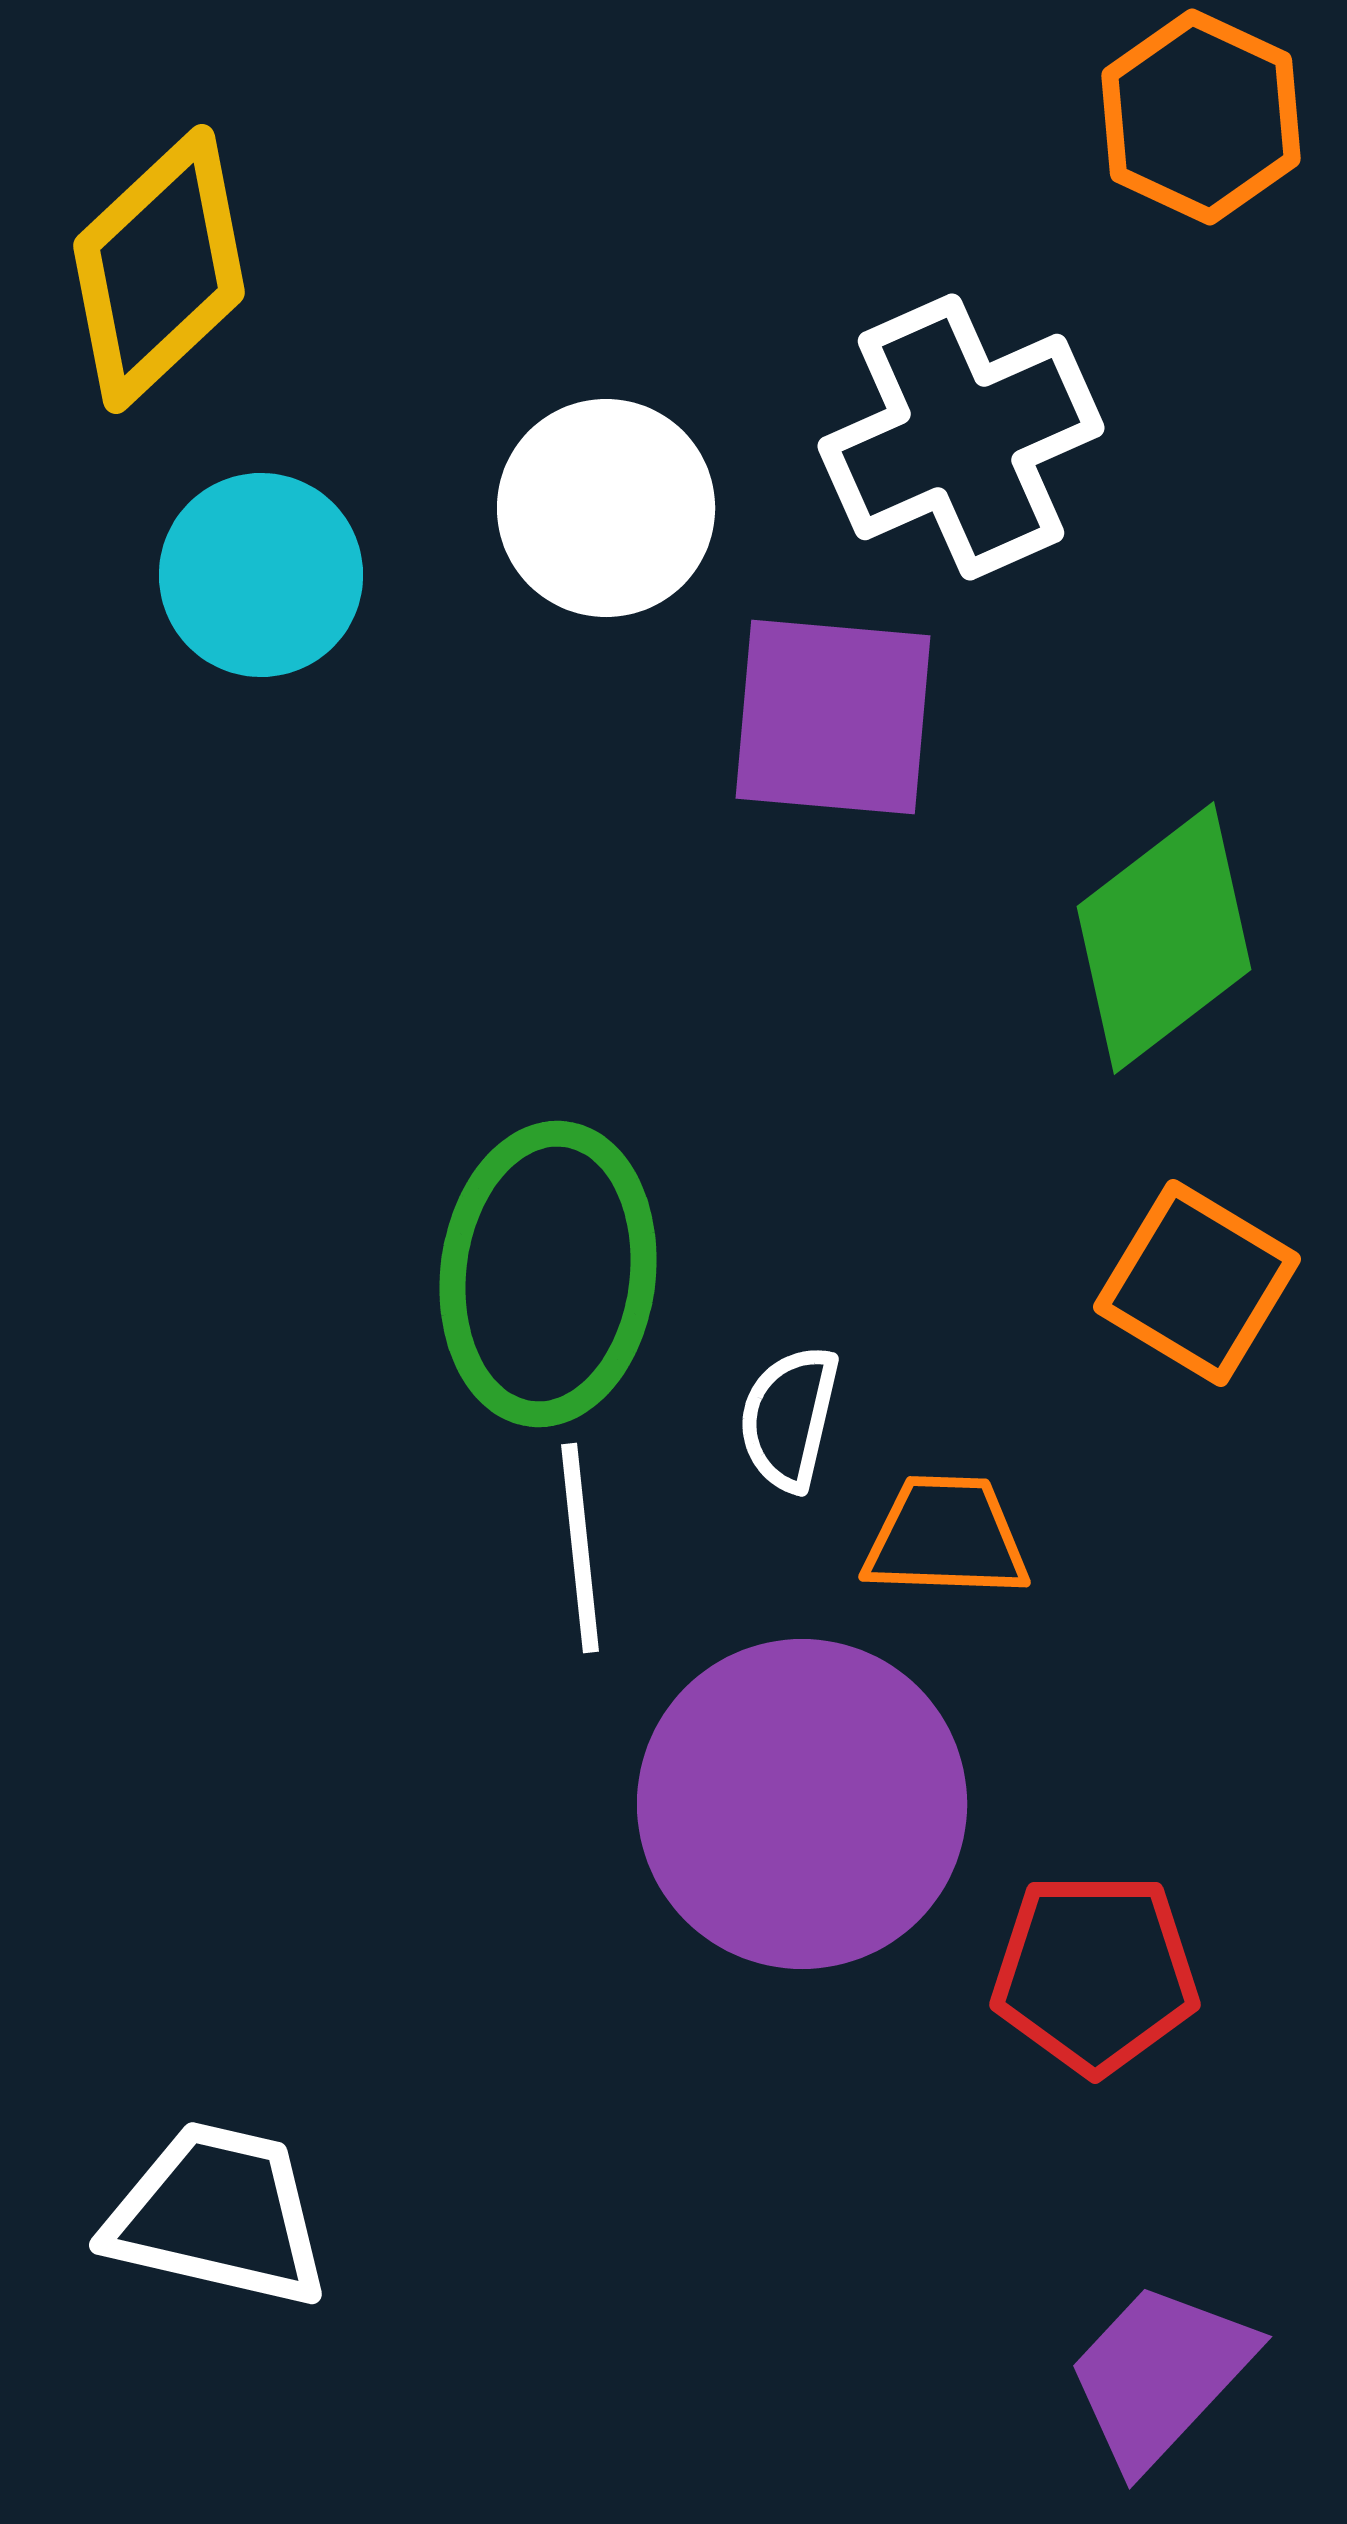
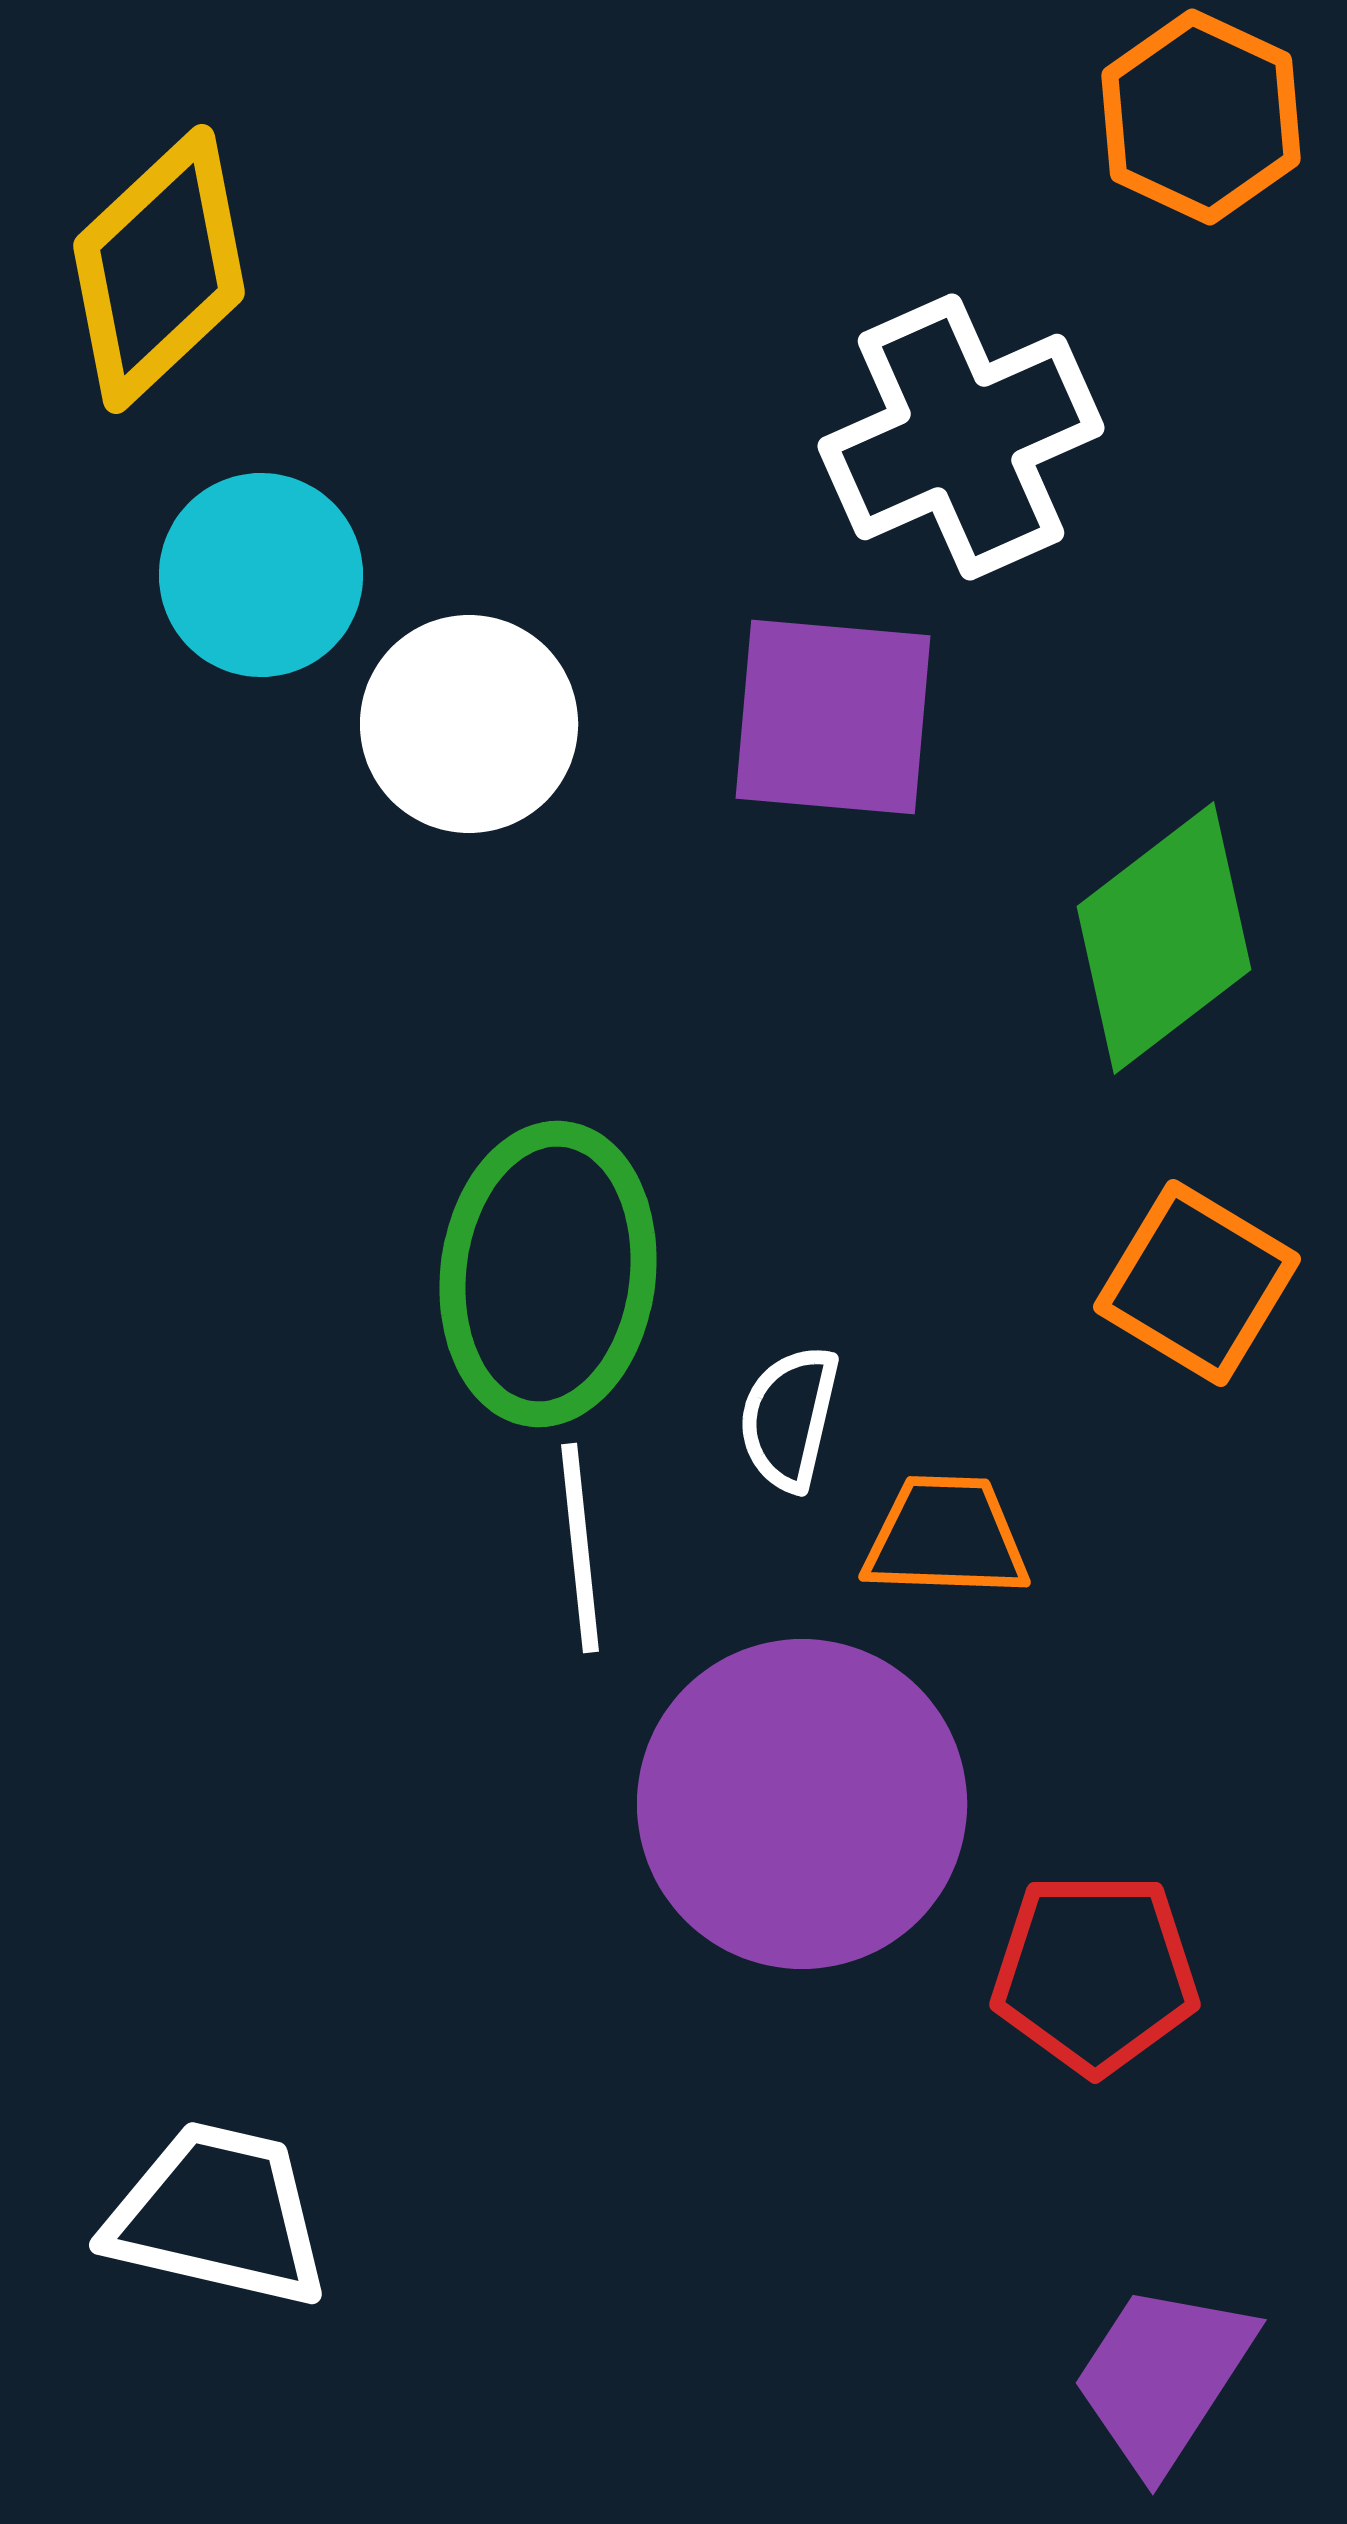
white circle: moved 137 px left, 216 px down
purple trapezoid: moved 3 px right, 2 px down; rotated 10 degrees counterclockwise
